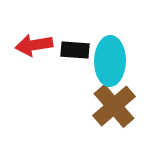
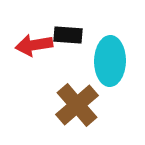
black rectangle: moved 7 px left, 15 px up
brown cross: moved 37 px left, 1 px up
